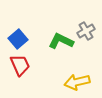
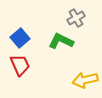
gray cross: moved 10 px left, 13 px up
blue square: moved 2 px right, 1 px up
yellow arrow: moved 8 px right, 2 px up
